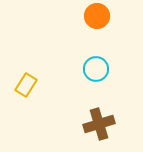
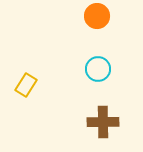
cyan circle: moved 2 px right
brown cross: moved 4 px right, 2 px up; rotated 16 degrees clockwise
